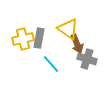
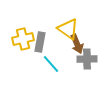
gray rectangle: moved 1 px right, 4 px down
gray cross: rotated 18 degrees counterclockwise
